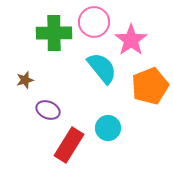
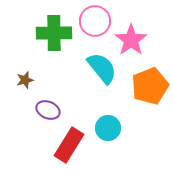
pink circle: moved 1 px right, 1 px up
